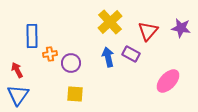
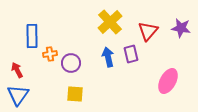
purple rectangle: rotated 48 degrees clockwise
pink ellipse: rotated 15 degrees counterclockwise
